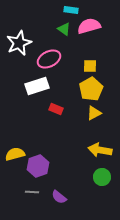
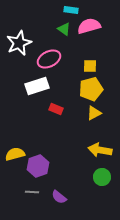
yellow pentagon: rotated 15 degrees clockwise
